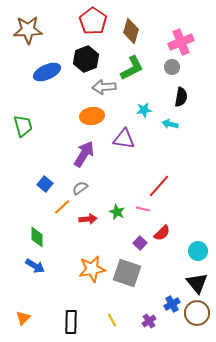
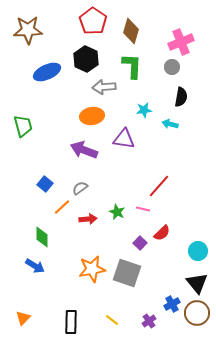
black hexagon: rotated 15 degrees counterclockwise
green L-shape: moved 2 px up; rotated 60 degrees counterclockwise
purple arrow: moved 4 px up; rotated 100 degrees counterclockwise
green diamond: moved 5 px right
yellow line: rotated 24 degrees counterclockwise
